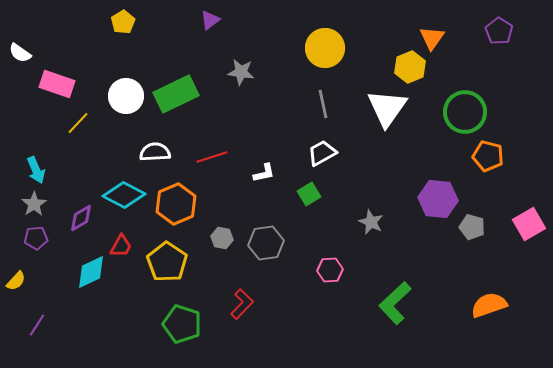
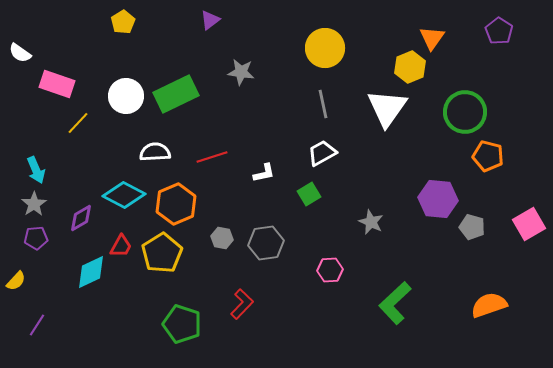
yellow pentagon at (167, 262): moved 5 px left, 9 px up; rotated 6 degrees clockwise
